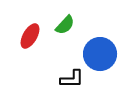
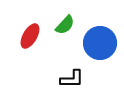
blue circle: moved 11 px up
